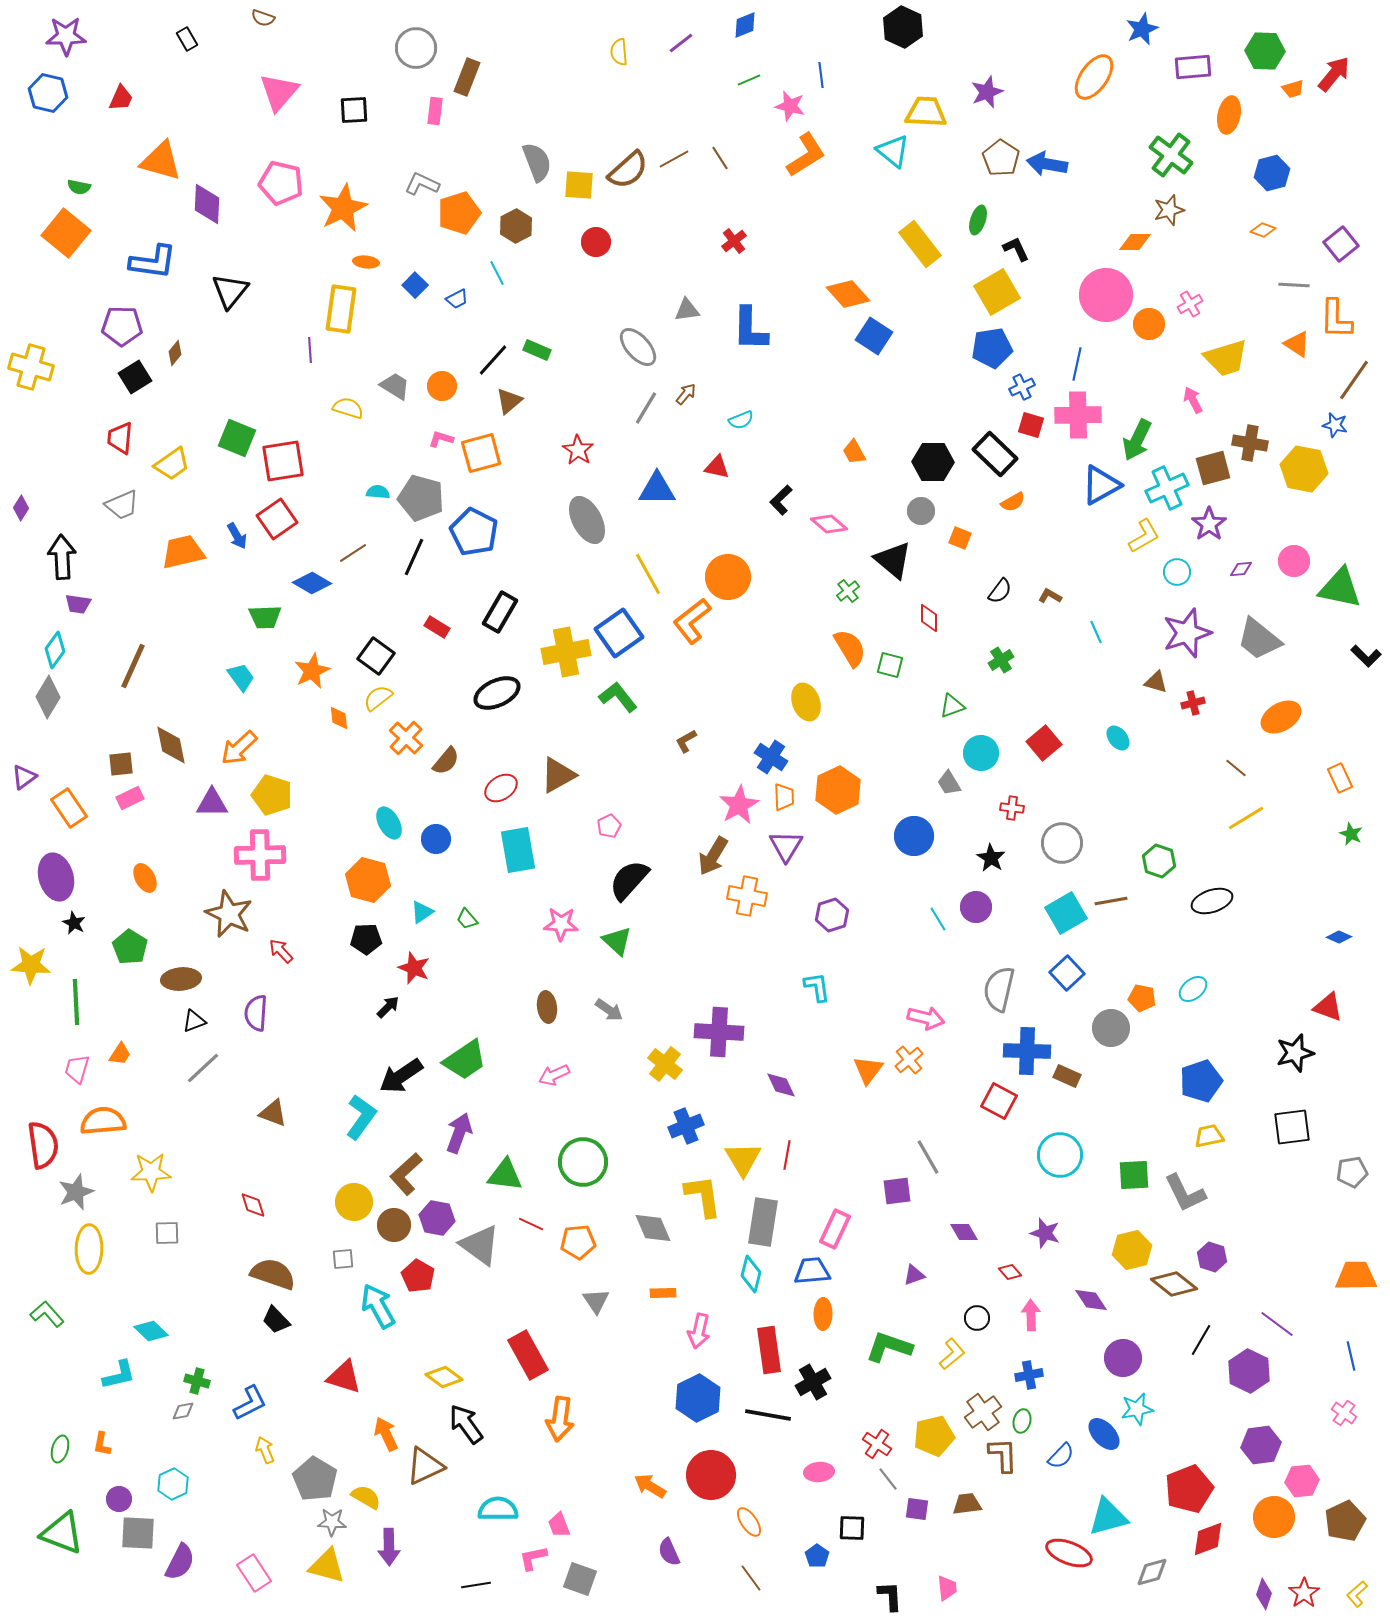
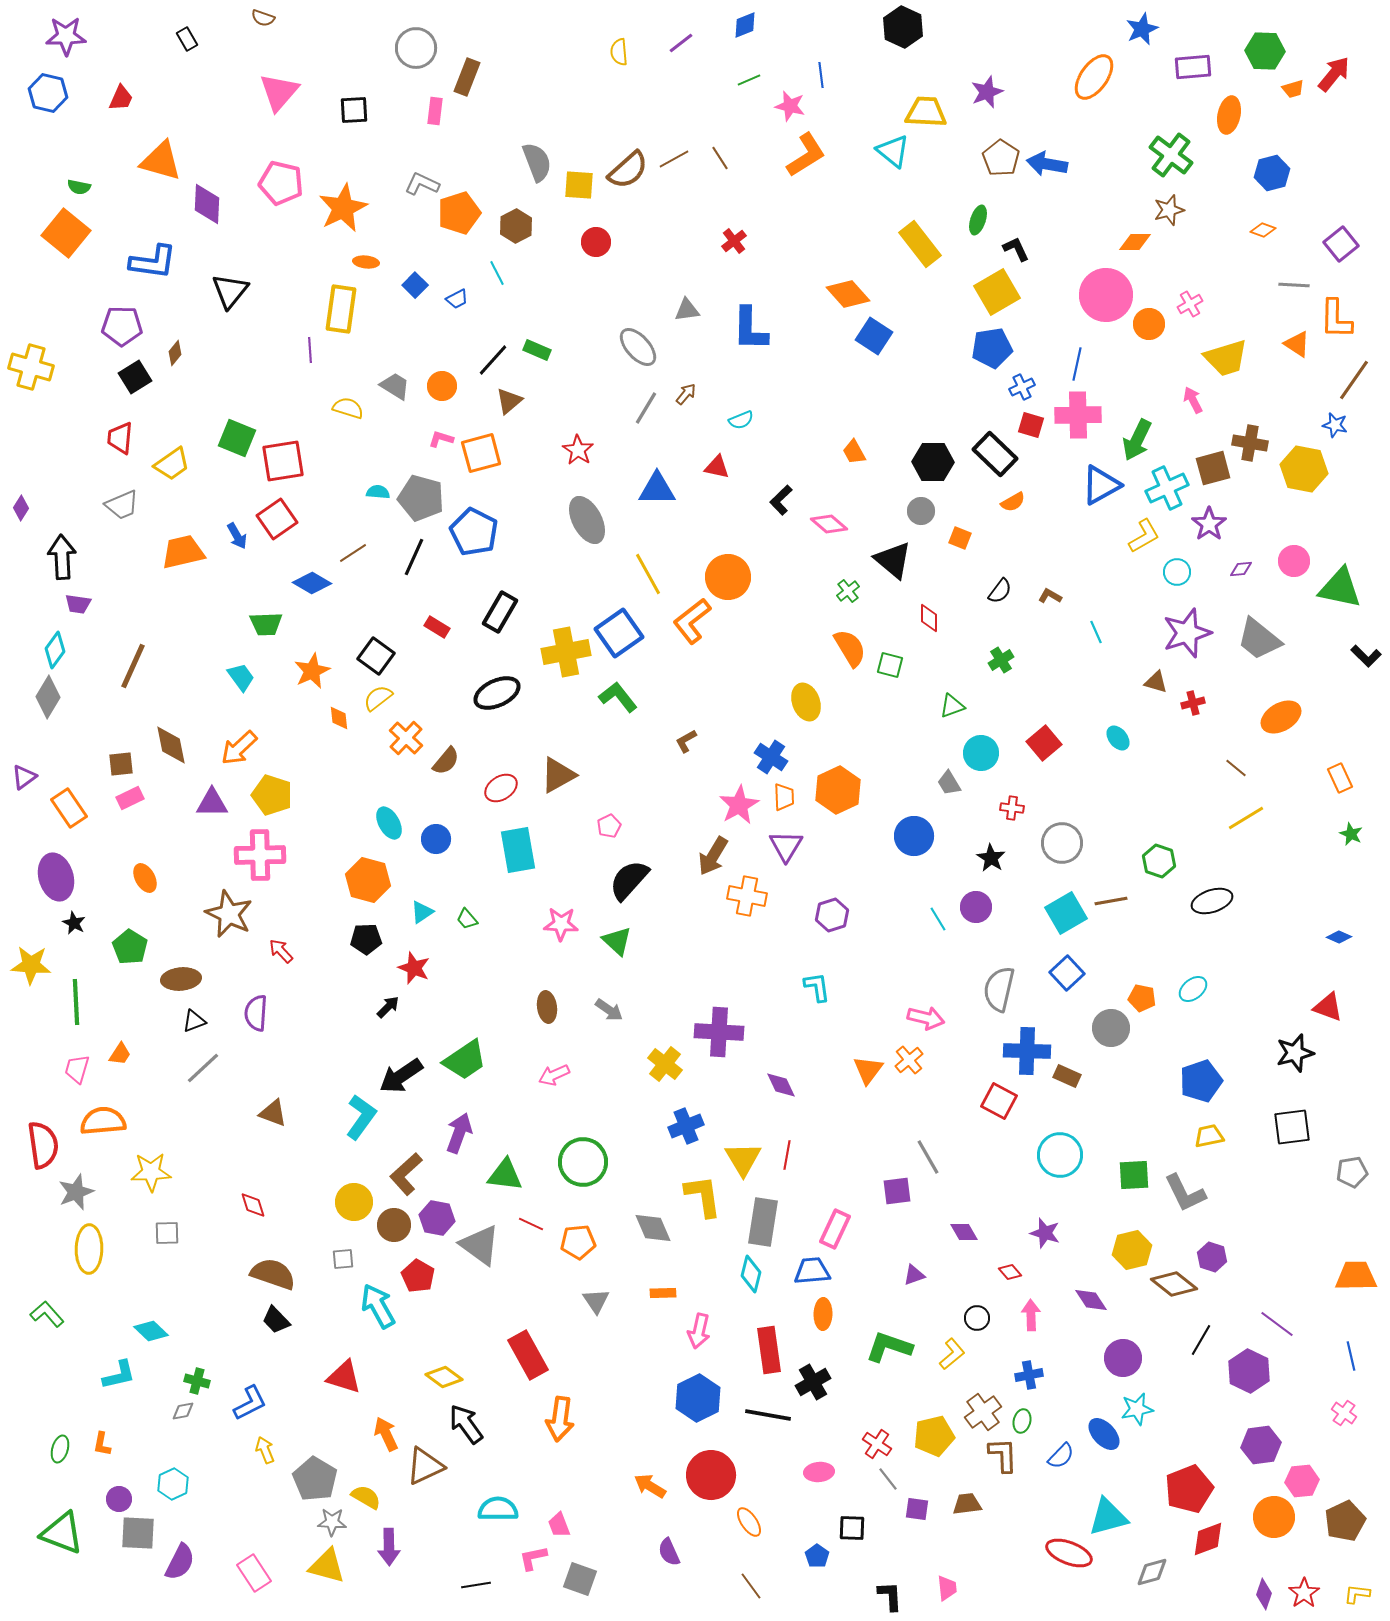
green trapezoid at (265, 617): moved 1 px right, 7 px down
brown line at (751, 1578): moved 8 px down
yellow L-shape at (1357, 1594): rotated 48 degrees clockwise
